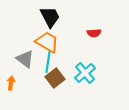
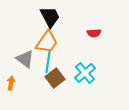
orange trapezoid: rotated 95 degrees clockwise
